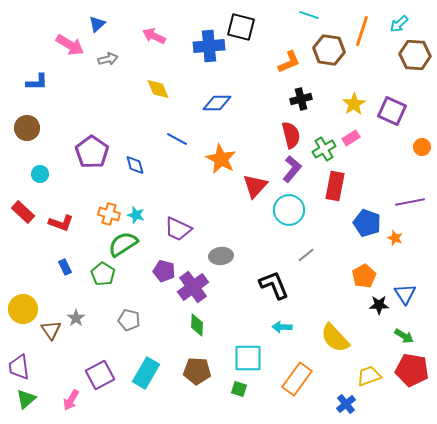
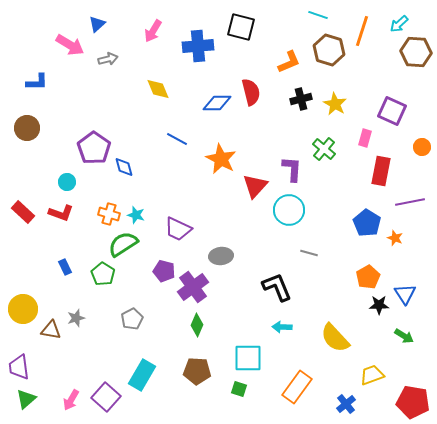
cyan line at (309, 15): moved 9 px right
pink arrow at (154, 36): moved 1 px left, 5 px up; rotated 85 degrees counterclockwise
blue cross at (209, 46): moved 11 px left
brown hexagon at (329, 50): rotated 8 degrees clockwise
brown hexagon at (415, 55): moved 1 px right, 3 px up
yellow star at (354, 104): moved 19 px left; rotated 10 degrees counterclockwise
red semicircle at (291, 135): moved 40 px left, 43 px up
pink rectangle at (351, 138): moved 14 px right; rotated 42 degrees counterclockwise
green cross at (324, 149): rotated 20 degrees counterclockwise
purple pentagon at (92, 152): moved 2 px right, 4 px up
blue diamond at (135, 165): moved 11 px left, 2 px down
purple L-shape at (292, 169): rotated 36 degrees counterclockwise
cyan circle at (40, 174): moved 27 px right, 8 px down
red rectangle at (335, 186): moved 46 px right, 15 px up
red L-shape at (61, 223): moved 10 px up
blue pentagon at (367, 223): rotated 12 degrees clockwise
gray line at (306, 255): moved 3 px right, 2 px up; rotated 54 degrees clockwise
orange pentagon at (364, 276): moved 4 px right, 1 px down
black L-shape at (274, 285): moved 3 px right, 2 px down
gray star at (76, 318): rotated 18 degrees clockwise
gray pentagon at (129, 320): moved 3 px right, 1 px up; rotated 30 degrees clockwise
green diamond at (197, 325): rotated 20 degrees clockwise
brown triangle at (51, 330): rotated 45 degrees counterclockwise
red pentagon at (412, 370): moved 1 px right, 32 px down
cyan rectangle at (146, 373): moved 4 px left, 2 px down
purple square at (100, 375): moved 6 px right, 22 px down; rotated 20 degrees counterclockwise
yellow trapezoid at (369, 376): moved 3 px right, 1 px up
orange rectangle at (297, 379): moved 8 px down
